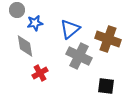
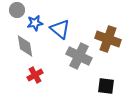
blue triangle: moved 10 px left; rotated 40 degrees counterclockwise
red cross: moved 5 px left, 2 px down
